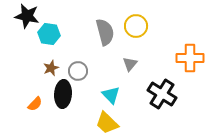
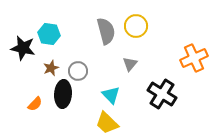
black star: moved 4 px left, 32 px down
gray semicircle: moved 1 px right, 1 px up
orange cross: moved 4 px right; rotated 24 degrees counterclockwise
